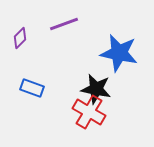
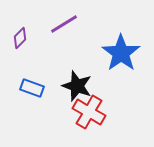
purple line: rotated 12 degrees counterclockwise
blue star: moved 2 px right; rotated 24 degrees clockwise
black star: moved 19 px left, 3 px up; rotated 8 degrees clockwise
